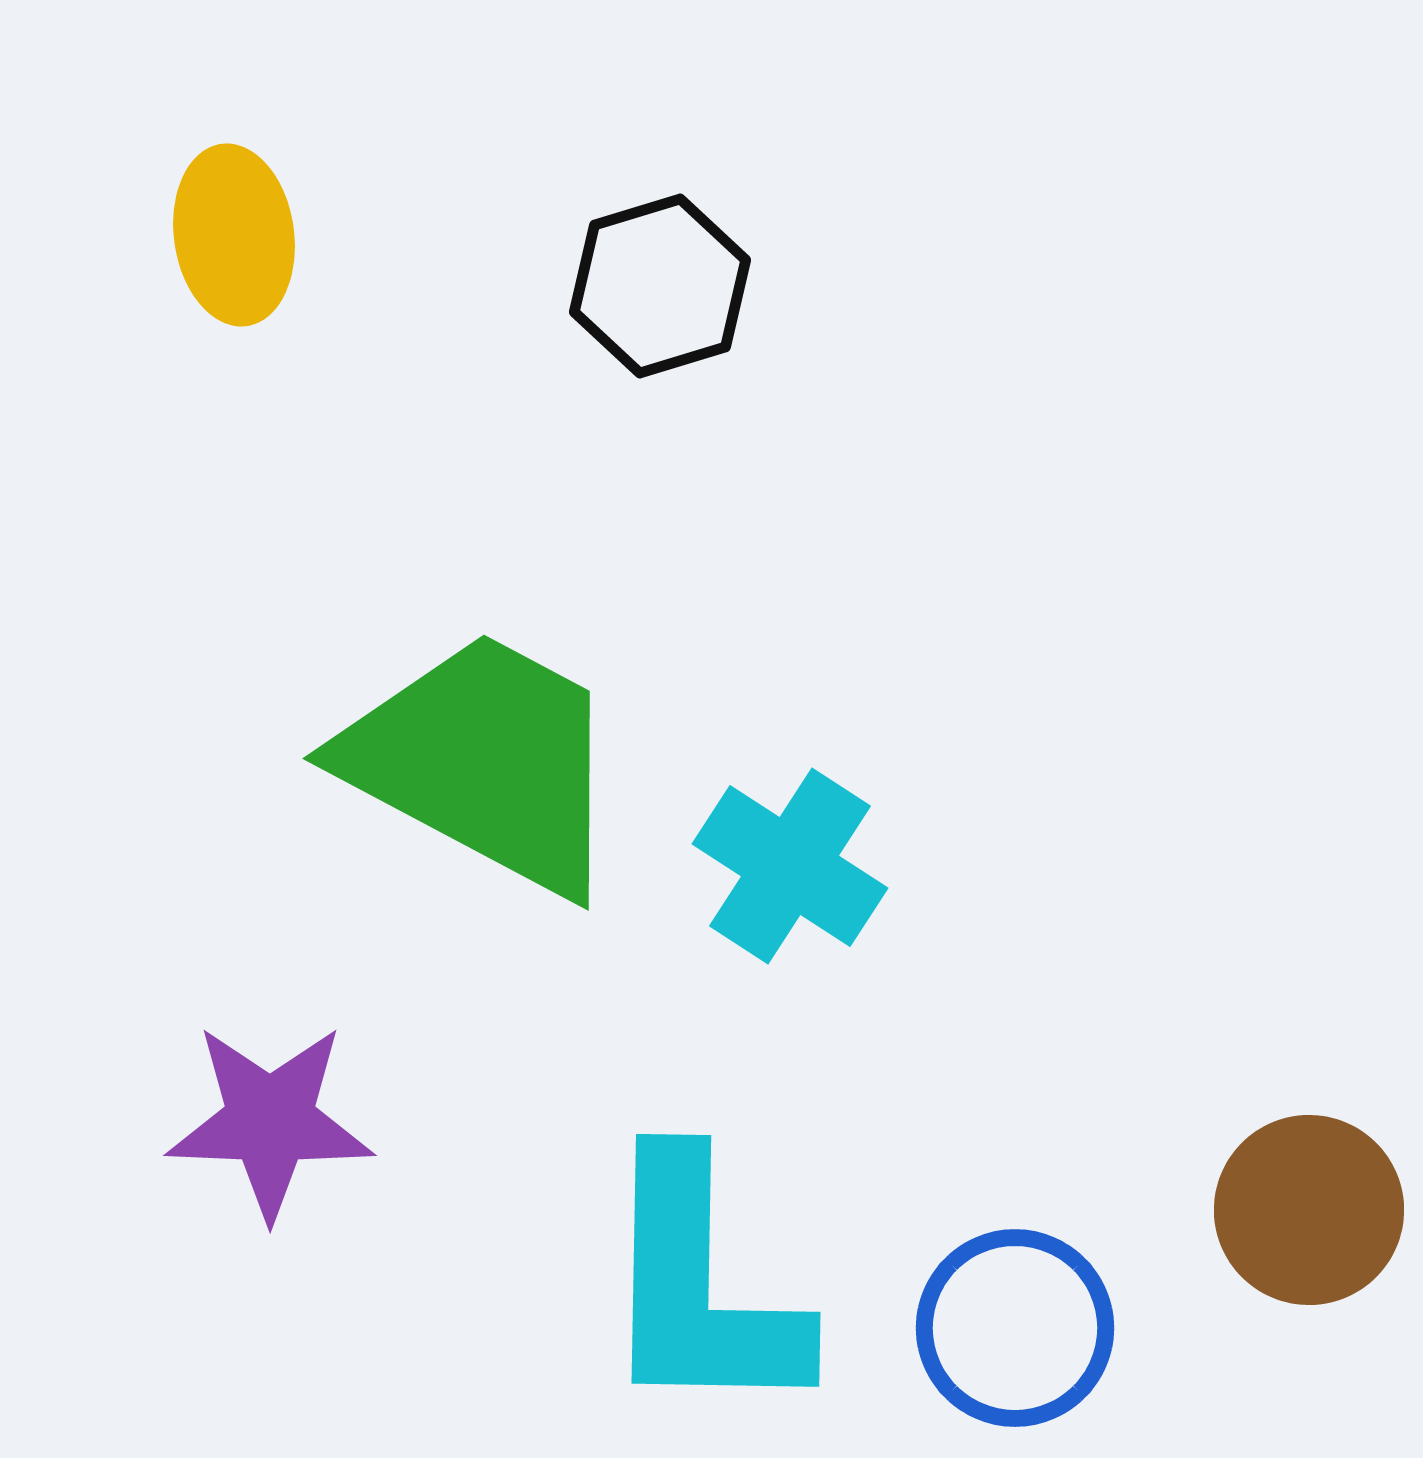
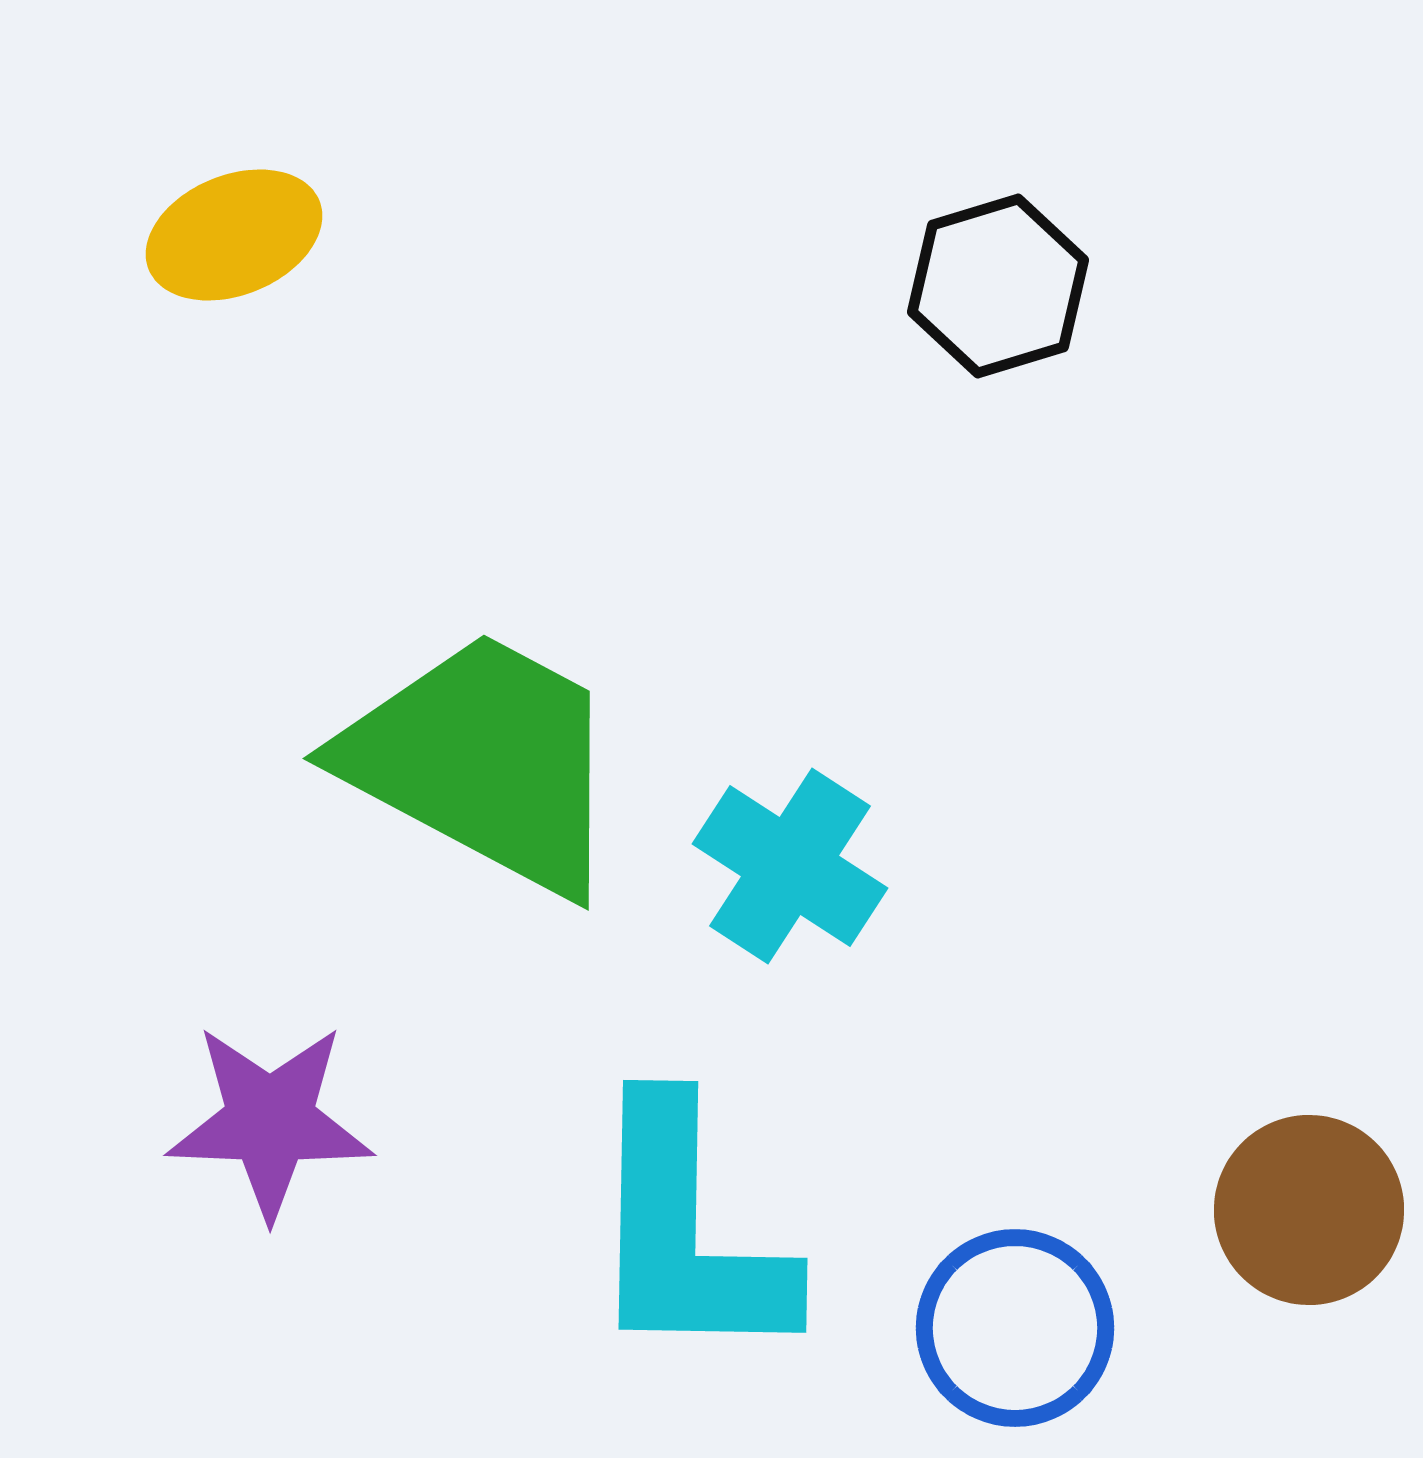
yellow ellipse: rotated 76 degrees clockwise
black hexagon: moved 338 px right
cyan L-shape: moved 13 px left, 54 px up
